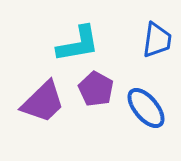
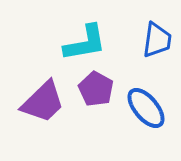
cyan L-shape: moved 7 px right, 1 px up
